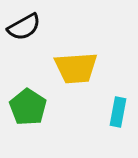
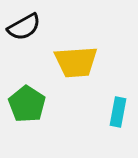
yellow trapezoid: moved 6 px up
green pentagon: moved 1 px left, 3 px up
